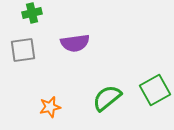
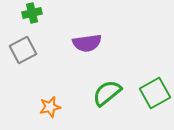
purple semicircle: moved 12 px right
gray square: rotated 20 degrees counterclockwise
green square: moved 3 px down
green semicircle: moved 5 px up
